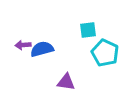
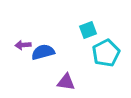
cyan square: rotated 12 degrees counterclockwise
blue semicircle: moved 1 px right, 3 px down
cyan pentagon: moved 1 px right; rotated 20 degrees clockwise
